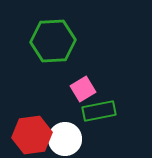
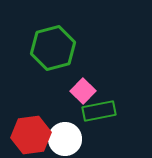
green hexagon: moved 7 px down; rotated 12 degrees counterclockwise
pink square: moved 2 px down; rotated 15 degrees counterclockwise
red hexagon: moved 1 px left
